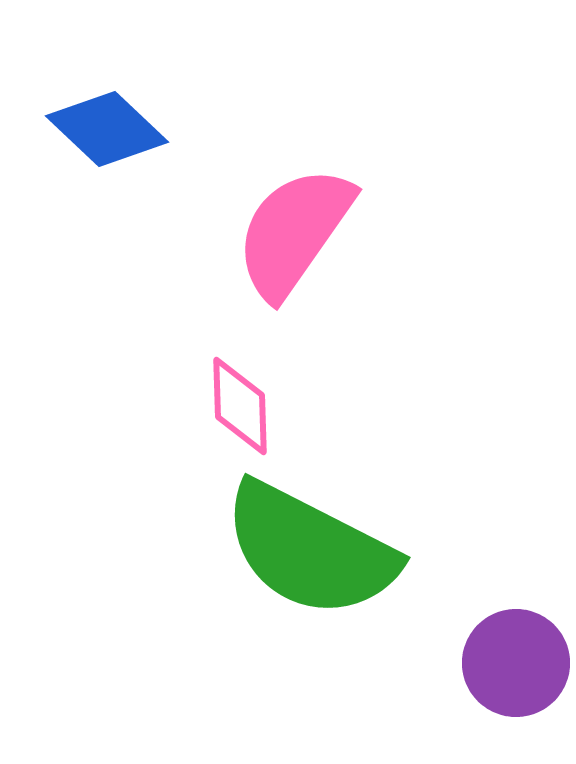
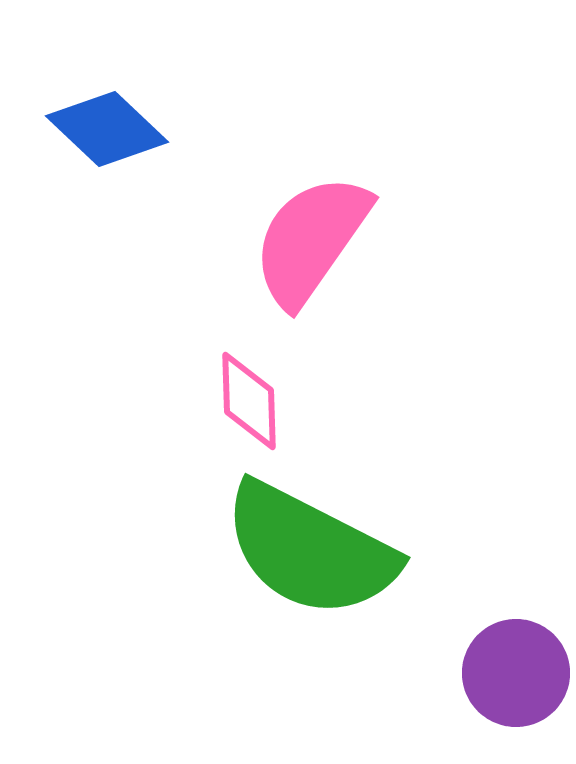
pink semicircle: moved 17 px right, 8 px down
pink diamond: moved 9 px right, 5 px up
purple circle: moved 10 px down
